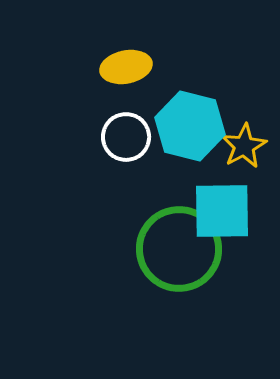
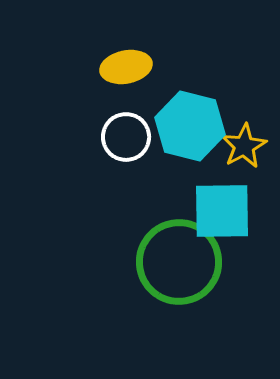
green circle: moved 13 px down
